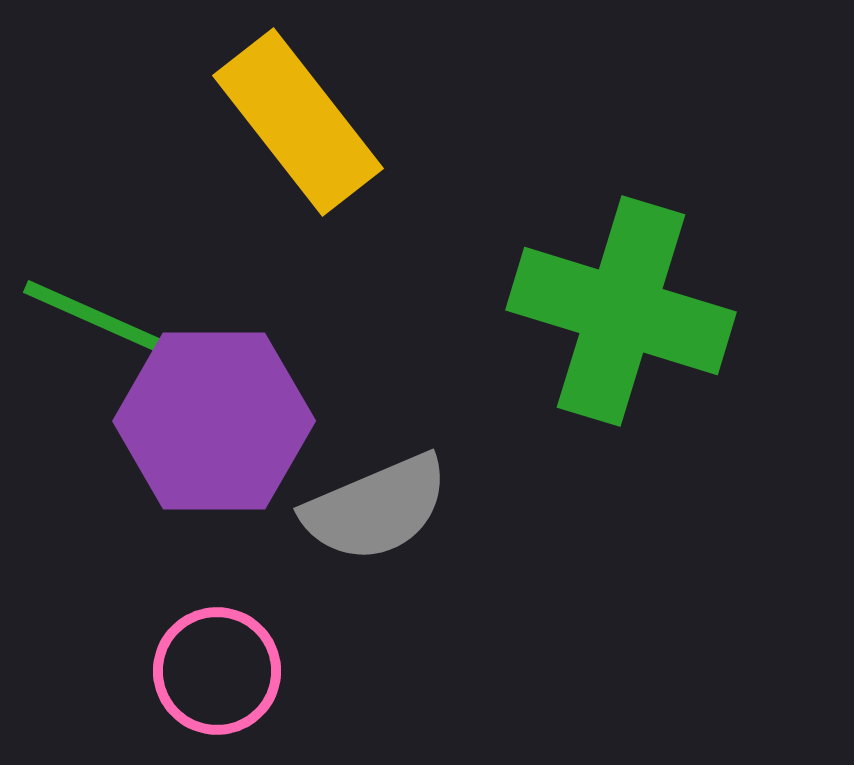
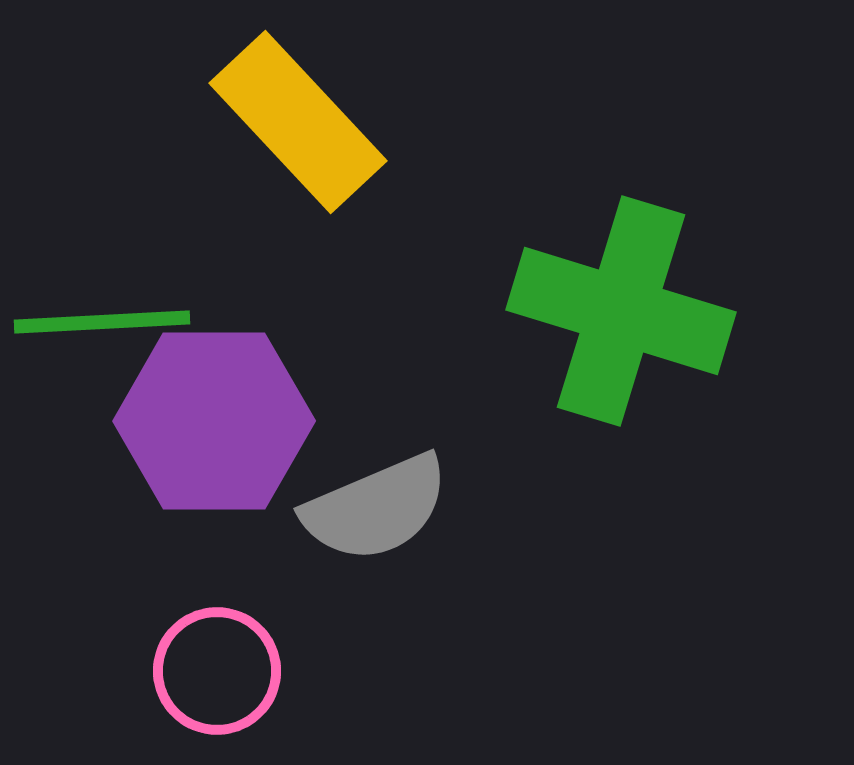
yellow rectangle: rotated 5 degrees counterclockwise
green line: moved 4 px left; rotated 27 degrees counterclockwise
